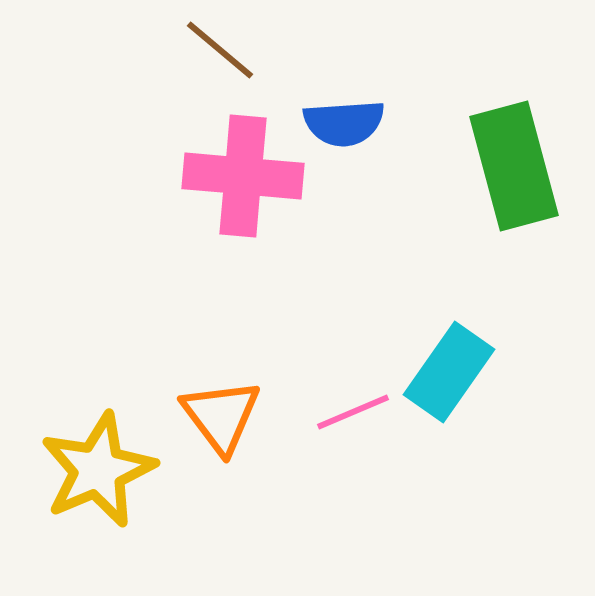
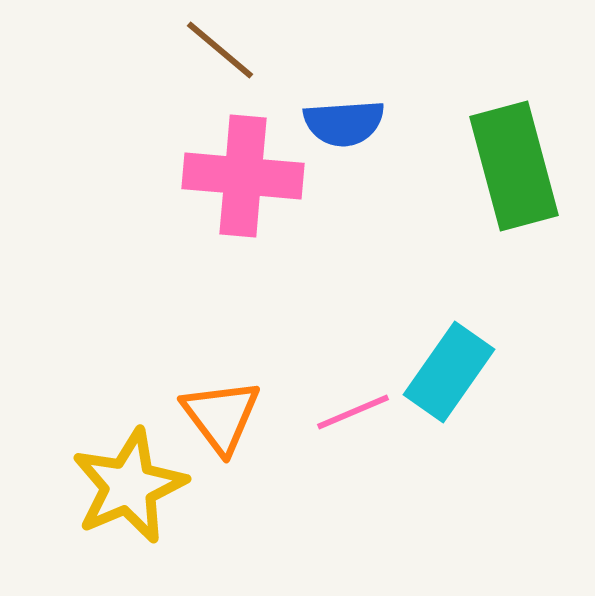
yellow star: moved 31 px right, 16 px down
